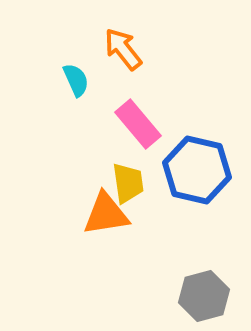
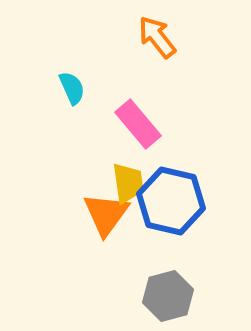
orange arrow: moved 34 px right, 12 px up
cyan semicircle: moved 4 px left, 8 px down
blue hexagon: moved 26 px left, 31 px down
orange triangle: rotated 45 degrees counterclockwise
gray hexagon: moved 36 px left
